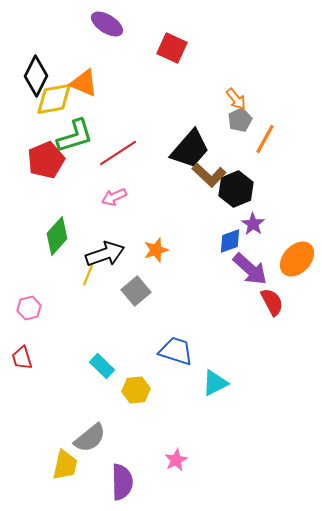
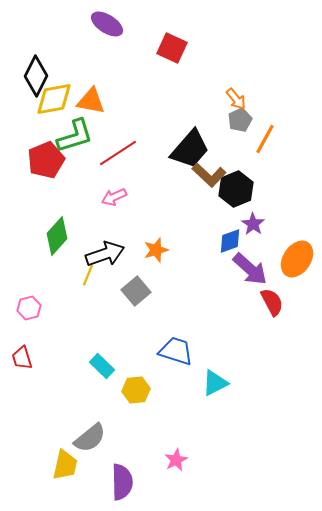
orange triangle: moved 7 px right, 18 px down; rotated 12 degrees counterclockwise
orange ellipse: rotated 9 degrees counterclockwise
